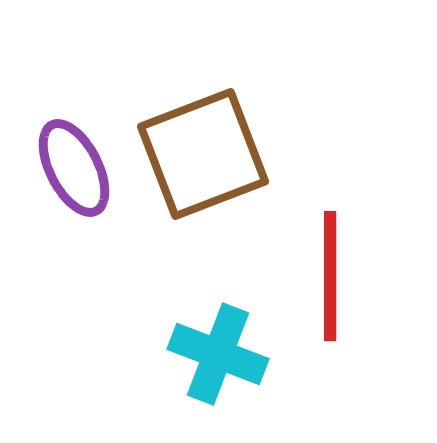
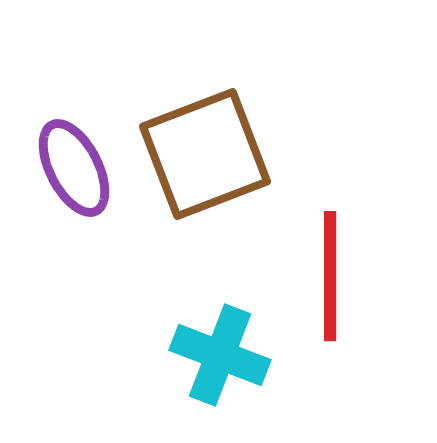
brown square: moved 2 px right
cyan cross: moved 2 px right, 1 px down
